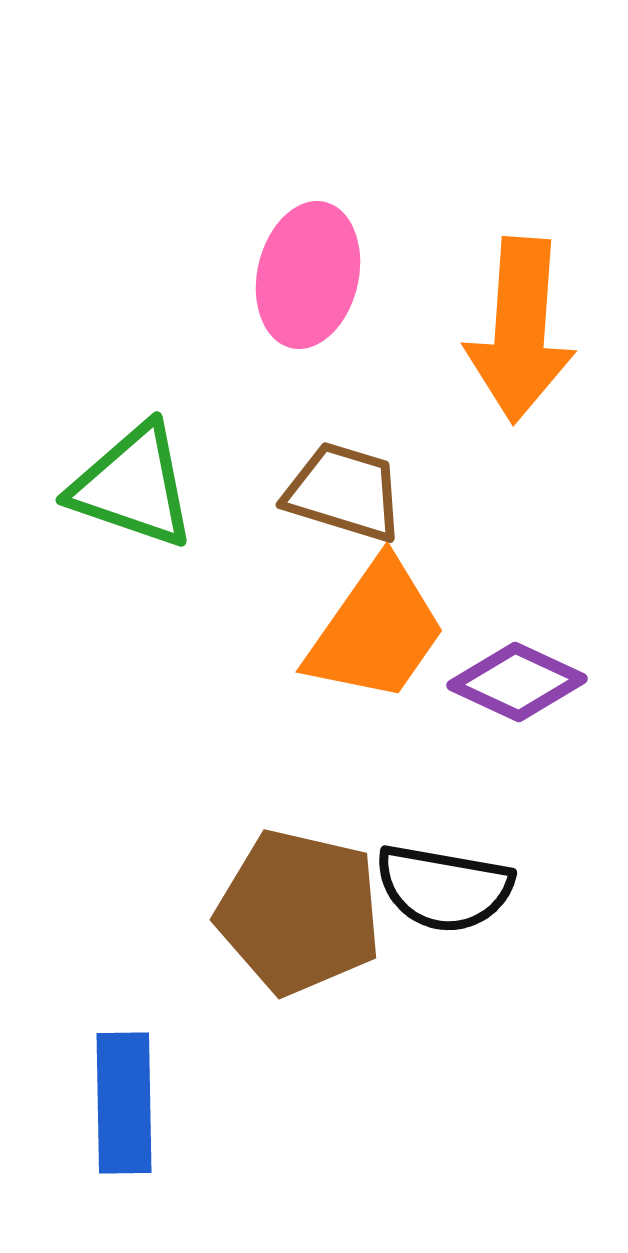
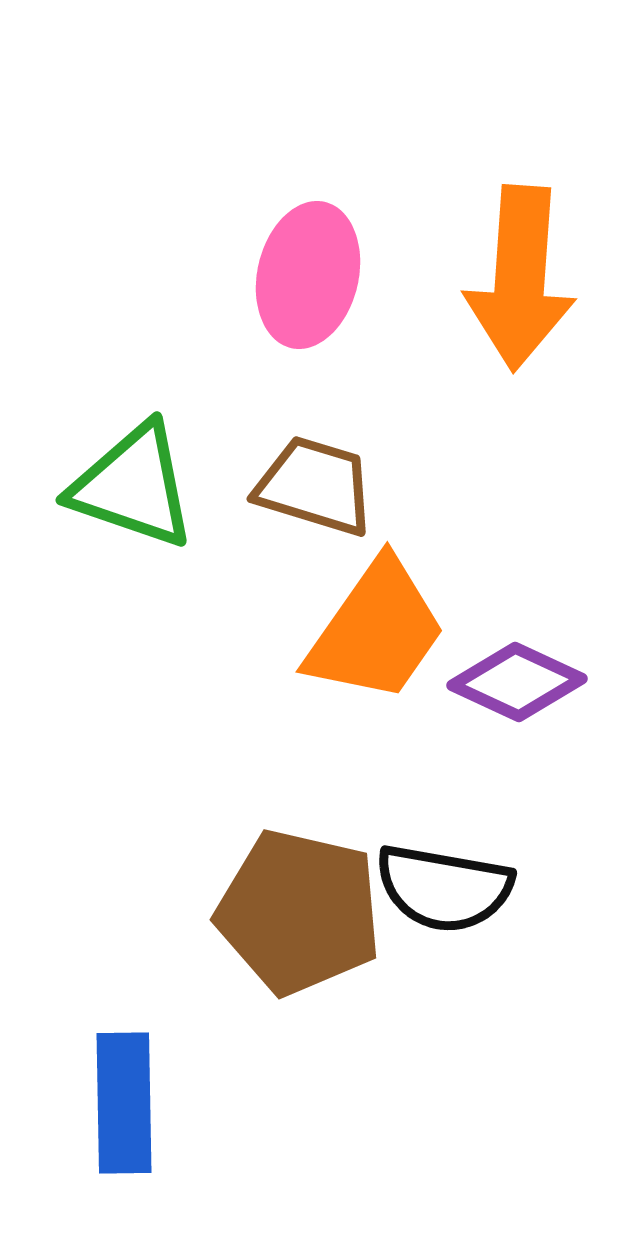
orange arrow: moved 52 px up
brown trapezoid: moved 29 px left, 6 px up
